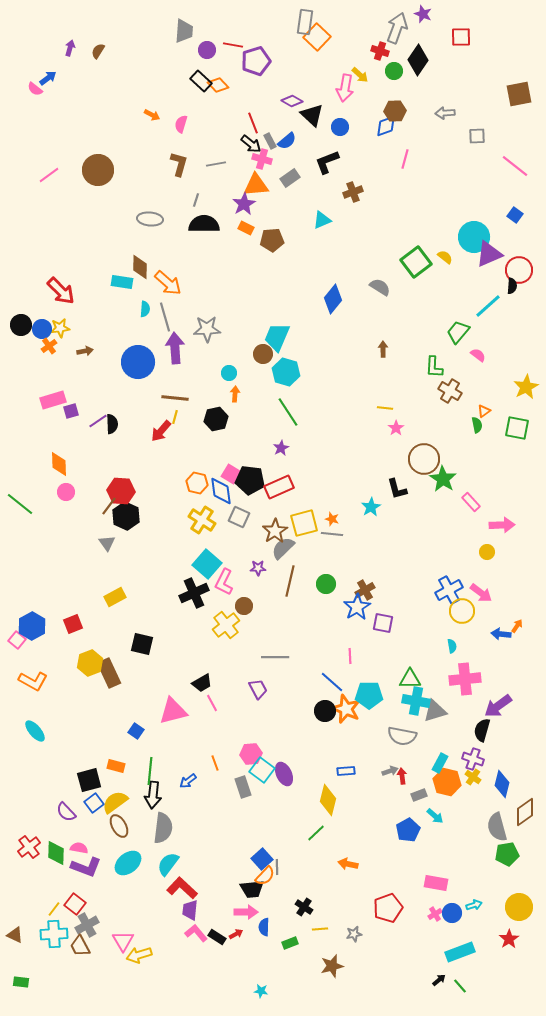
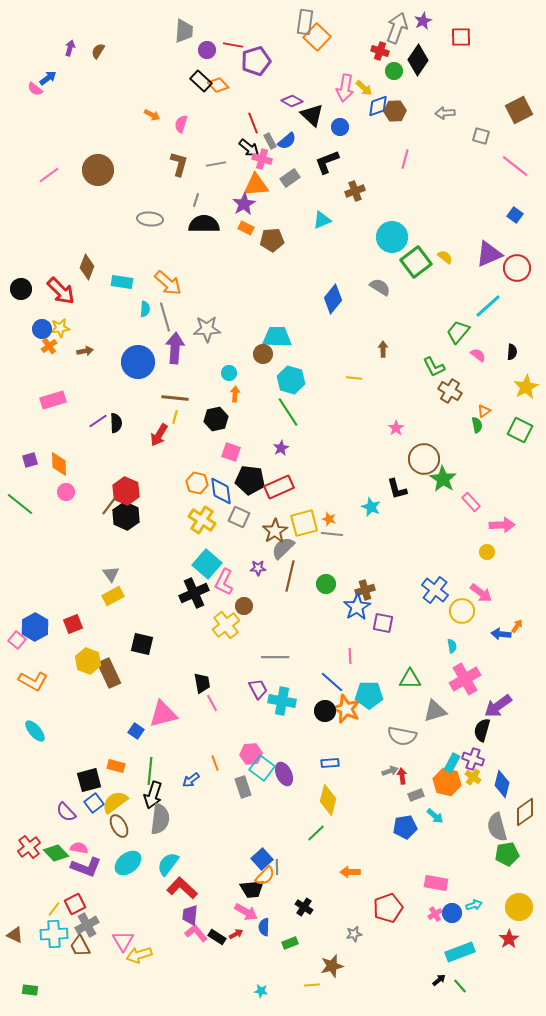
purple star at (423, 14): moved 7 px down; rotated 24 degrees clockwise
yellow arrow at (360, 75): moved 4 px right, 13 px down
brown square at (519, 94): moved 16 px down; rotated 16 degrees counterclockwise
blue diamond at (386, 126): moved 8 px left, 20 px up
gray square at (477, 136): moved 4 px right; rotated 18 degrees clockwise
black arrow at (251, 144): moved 2 px left, 4 px down
brown cross at (353, 192): moved 2 px right, 1 px up
cyan circle at (474, 237): moved 82 px left
brown diamond at (140, 267): moved 53 px left; rotated 20 degrees clockwise
red circle at (519, 270): moved 2 px left, 2 px up
black semicircle at (512, 286): moved 66 px down
black circle at (21, 325): moved 36 px up
cyan trapezoid at (277, 337): rotated 68 degrees clockwise
purple arrow at (175, 348): rotated 8 degrees clockwise
green L-shape at (434, 367): rotated 30 degrees counterclockwise
cyan hexagon at (286, 372): moved 5 px right, 8 px down
yellow line at (385, 408): moved 31 px left, 30 px up
purple square at (71, 411): moved 41 px left, 49 px down
black semicircle at (112, 424): moved 4 px right, 1 px up
green square at (517, 428): moved 3 px right, 2 px down; rotated 15 degrees clockwise
red arrow at (161, 431): moved 2 px left, 4 px down; rotated 10 degrees counterclockwise
pink square at (231, 474): moved 22 px up; rotated 12 degrees counterclockwise
red hexagon at (121, 491): moved 5 px right; rotated 20 degrees clockwise
cyan star at (371, 507): rotated 18 degrees counterclockwise
orange star at (332, 519): moved 3 px left
gray triangle at (107, 543): moved 4 px right, 31 px down
brown line at (290, 581): moved 5 px up
brown cross at (365, 590): rotated 12 degrees clockwise
blue cross at (449, 590): moved 14 px left; rotated 24 degrees counterclockwise
yellow rectangle at (115, 597): moved 2 px left, 1 px up
blue hexagon at (32, 626): moved 3 px right, 1 px down
yellow hexagon at (90, 663): moved 2 px left, 2 px up; rotated 20 degrees counterclockwise
pink cross at (465, 679): rotated 24 degrees counterclockwise
black trapezoid at (202, 683): rotated 70 degrees counterclockwise
cyan cross at (416, 701): moved 134 px left
pink triangle at (173, 711): moved 10 px left, 3 px down
cyan rectangle at (440, 763): moved 12 px right
cyan square at (262, 770): moved 2 px up
blue rectangle at (346, 771): moved 16 px left, 8 px up
blue arrow at (188, 781): moved 3 px right, 1 px up
black arrow at (153, 795): rotated 12 degrees clockwise
gray rectangle at (419, 795): moved 3 px left
gray semicircle at (163, 828): moved 3 px left, 9 px up
blue pentagon at (408, 830): moved 3 px left, 3 px up; rotated 20 degrees clockwise
green diamond at (56, 853): rotated 45 degrees counterclockwise
orange arrow at (348, 864): moved 2 px right, 8 px down; rotated 12 degrees counterclockwise
red square at (75, 904): rotated 25 degrees clockwise
purple trapezoid at (190, 910): moved 5 px down
pink arrow at (246, 912): rotated 30 degrees clockwise
yellow line at (320, 929): moved 8 px left, 56 px down
green rectangle at (21, 982): moved 9 px right, 8 px down
